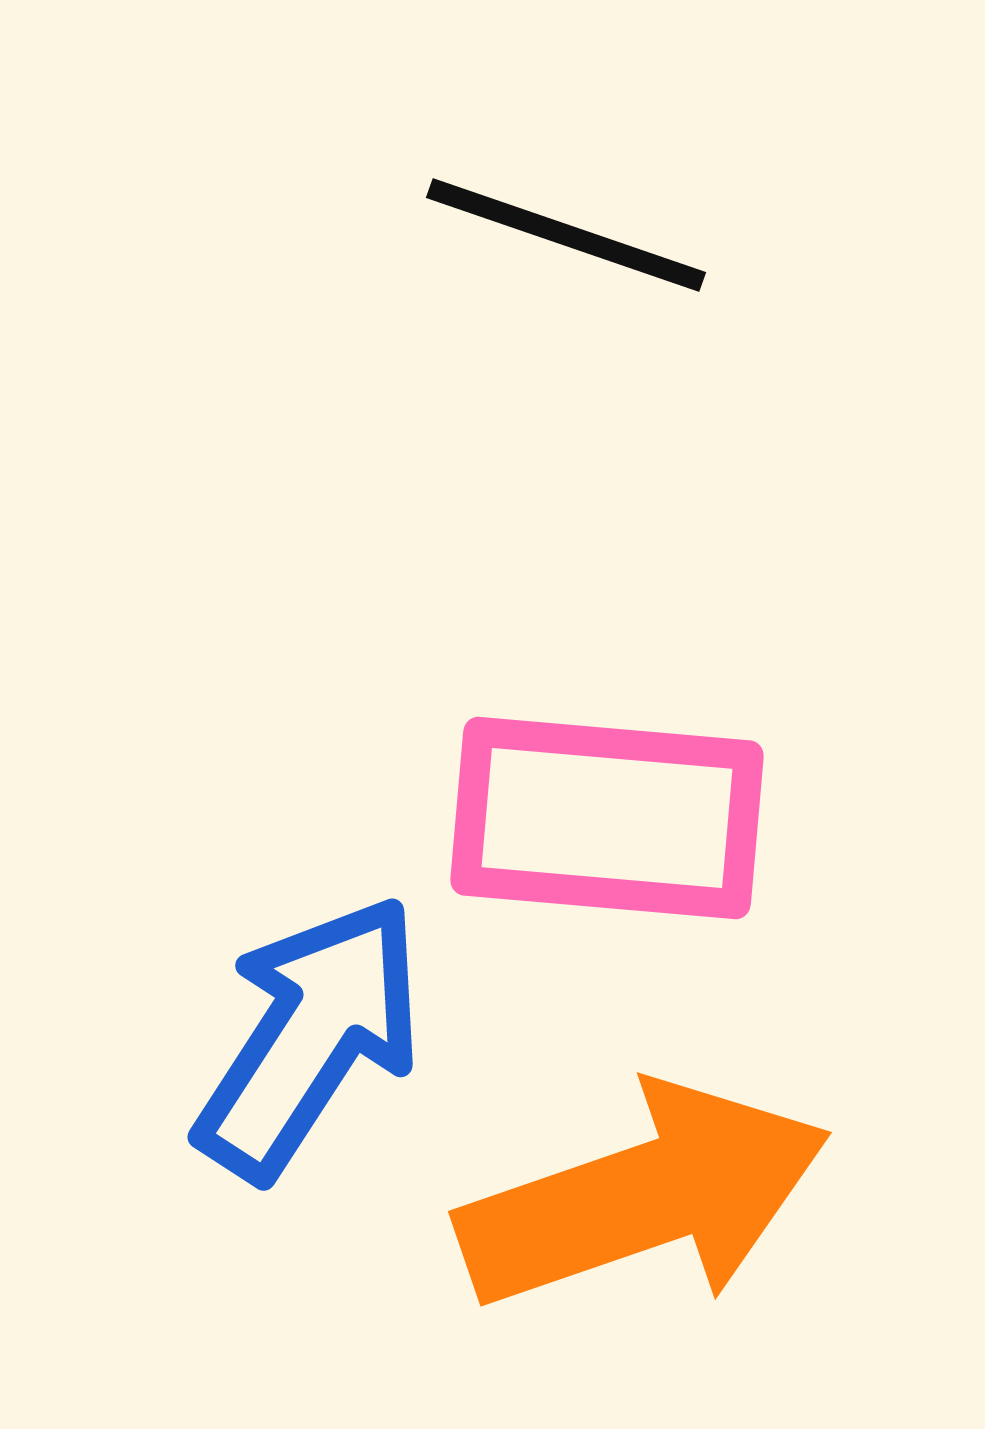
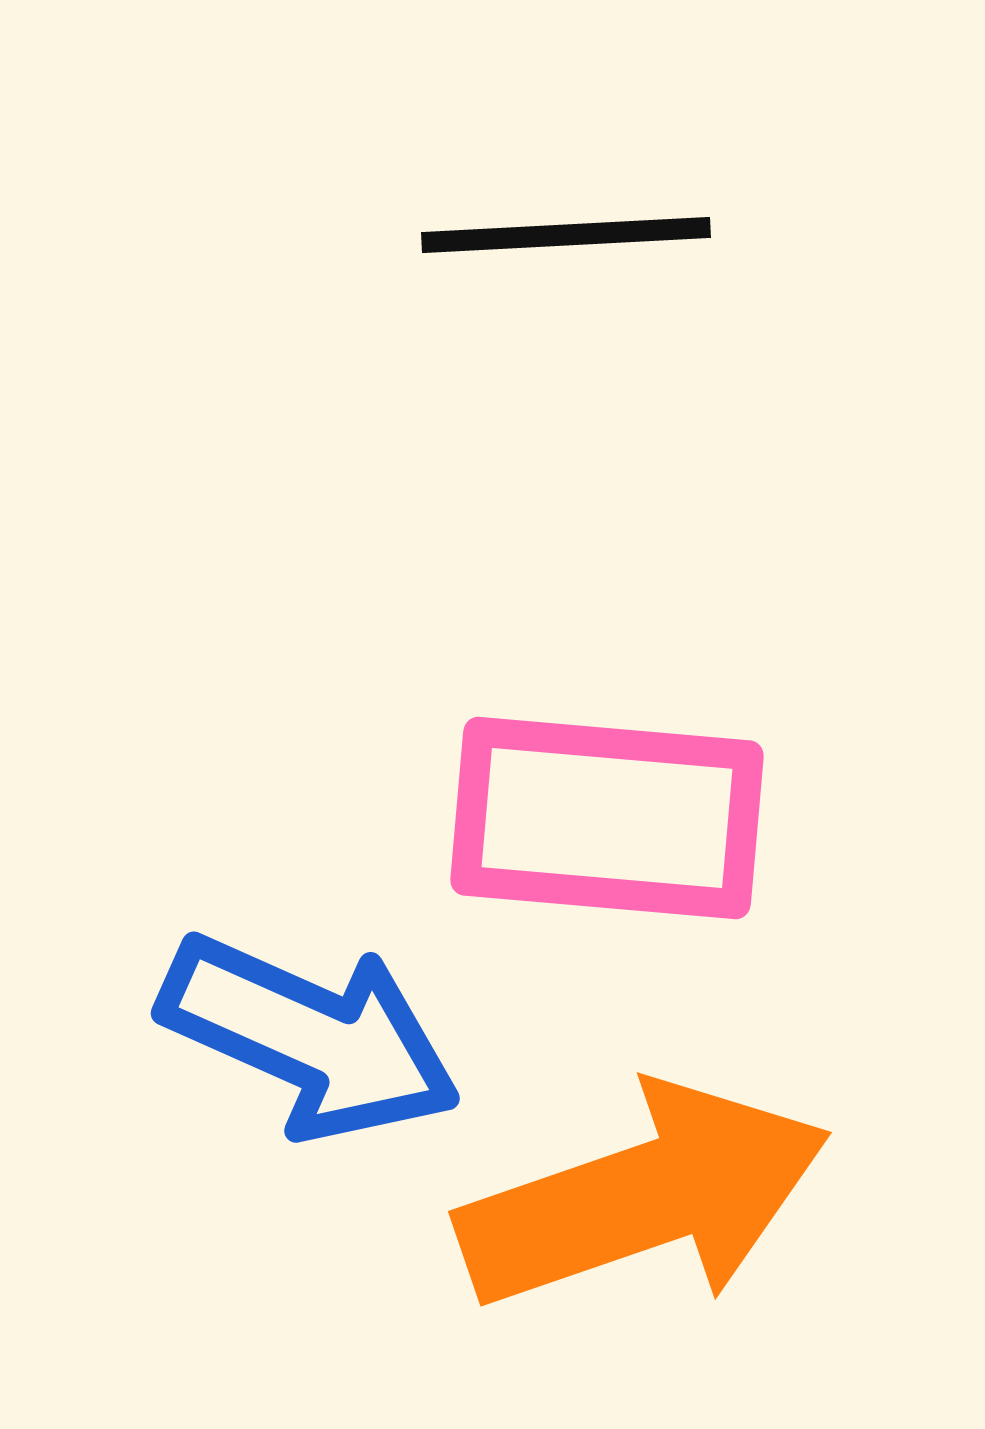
black line: rotated 22 degrees counterclockwise
blue arrow: rotated 81 degrees clockwise
